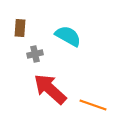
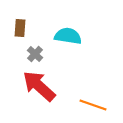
cyan semicircle: rotated 20 degrees counterclockwise
gray cross: rotated 35 degrees counterclockwise
red arrow: moved 11 px left, 3 px up
